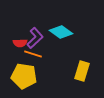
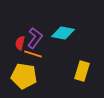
cyan diamond: moved 2 px right, 1 px down; rotated 25 degrees counterclockwise
purple L-shape: rotated 10 degrees counterclockwise
red semicircle: rotated 104 degrees clockwise
